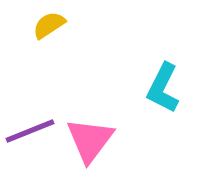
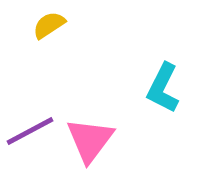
purple line: rotated 6 degrees counterclockwise
